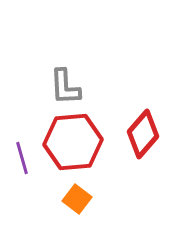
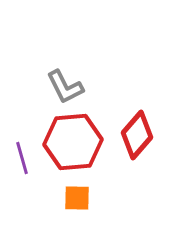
gray L-shape: rotated 24 degrees counterclockwise
red diamond: moved 6 px left, 1 px down
orange square: moved 1 px up; rotated 36 degrees counterclockwise
